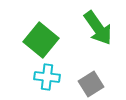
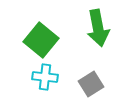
green arrow: rotated 24 degrees clockwise
cyan cross: moved 2 px left
